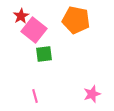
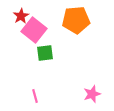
orange pentagon: rotated 16 degrees counterclockwise
green square: moved 1 px right, 1 px up
